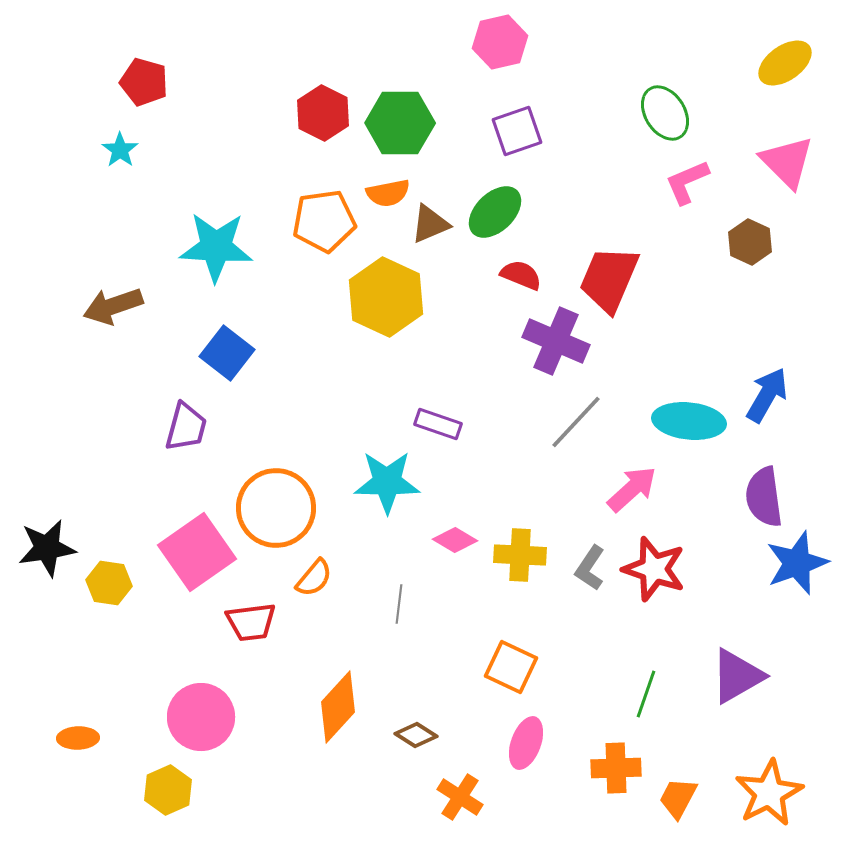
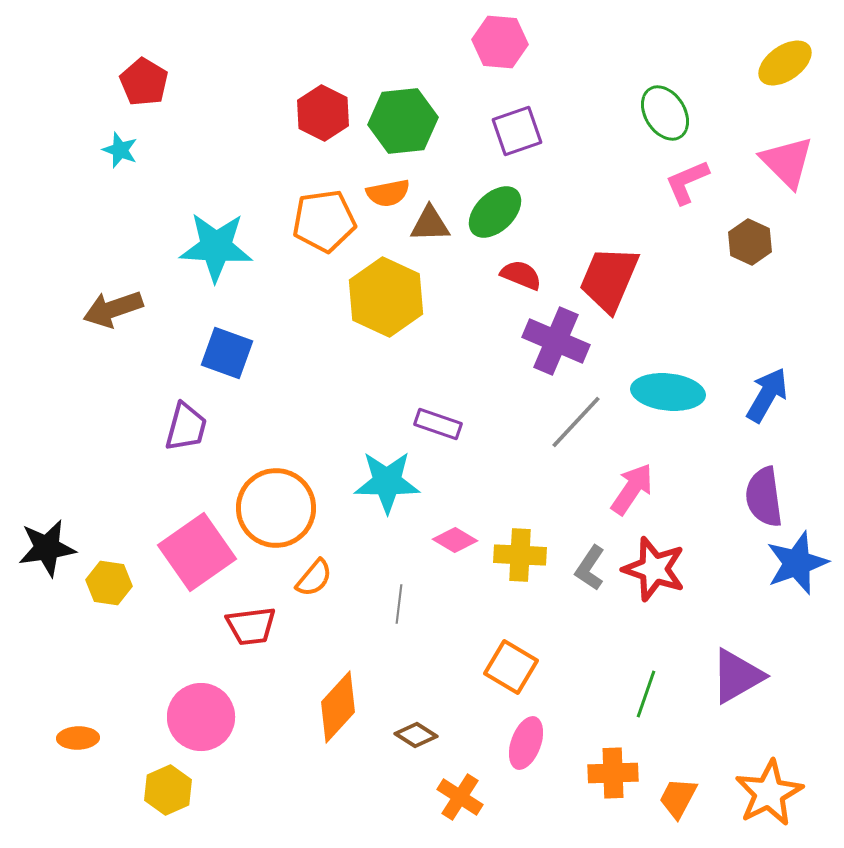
pink hexagon at (500, 42): rotated 18 degrees clockwise
red pentagon at (144, 82): rotated 15 degrees clockwise
green hexagon at (400, 123): moved 3 px right, 2 px up; rotated 6 degrees counterclockwise
cyan star at (120, 150): rotated 15 degrees counterclockwise
brown triangle at (430, 224): rotated 21 degrees clockwise
brown arrow at (113, 306): moved 3 px down
blue square at (227, 353): rotated 18 degrees counterclockwise
cyan ellipse at (689, 421): moved 21 px left, 29 px up
pink arrow at (632, 489): rotated 14 degrees counterclockwise
red trapezoid at (251, 622): moved 4 px down
orange square at (511, 667): rotated 6 degrees clockwise
orange cross at (616, 768): moved 3 px left, 5 px down
